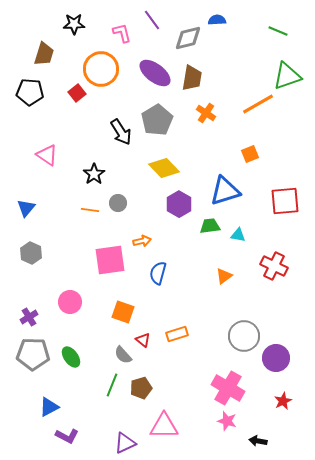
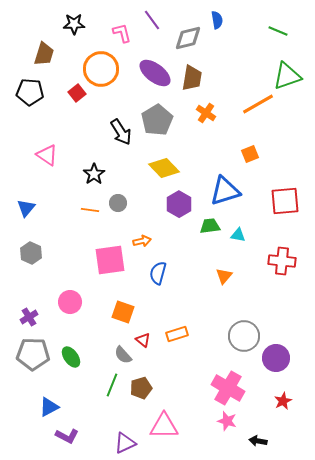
blue semicircle at (217, 20): rotated 84 degrees clockwise
red cross at (274, 266): moved 8 px right, 5 px up; rotated 20 degrees counterclockwise
orange triangle at (224, 276): rotated 12 degrees counterclockwise
